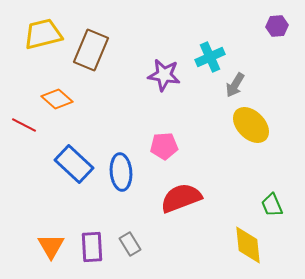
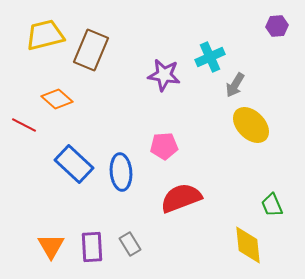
yellow trapezoid: moved 2 px right, 1 px down
